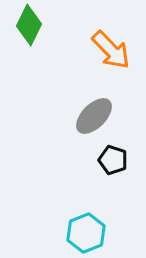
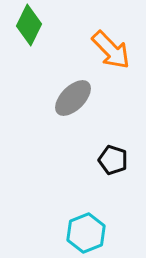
gray ellipse: moved 21 px left, 18 px up
